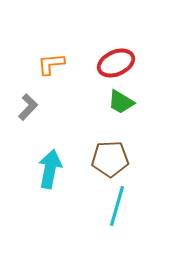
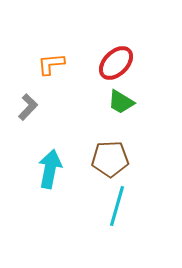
red ellipse: rotated 21 degrees counterclockwise
